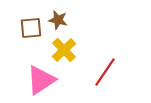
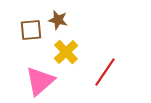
brown square: moved 2 px down
yellow cross: moved 2 px right, 2 px down
pink triangle: moved 1 px left, 1 px down; rotated 8 degrees counterclockwise
